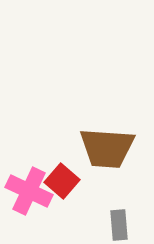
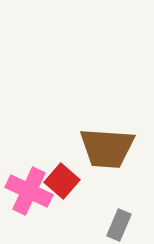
gray rectangle: rotated 28 degrees clockwise
